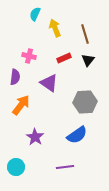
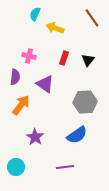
yellow arrow: rotated 48 degrees counterclockwise
brown line: moved 7 px right, 16 px up; rotated 18 degrees counterclockwise
red rectangle: rotated 48 degrees counterclockwise
purple triangle: moved 4 px left, 1 px down
